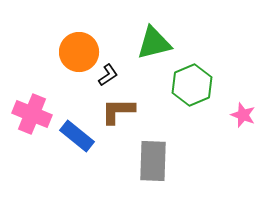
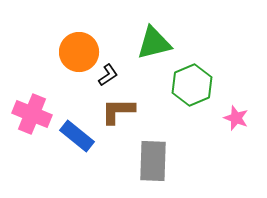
pink star: moved 7 px left, 3 px down
